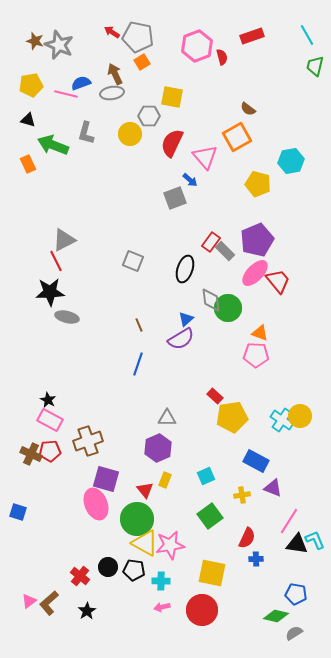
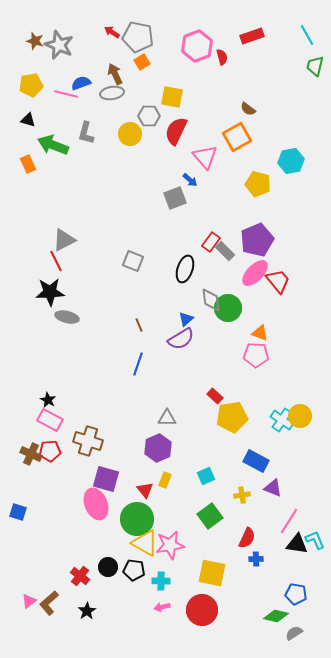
red semicircle at (172, 143): moved 4 px right, 12 px up
brown cross at (88, 441): rotated 36 degrees clockwise
